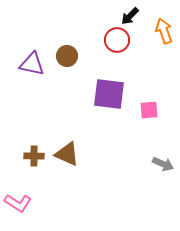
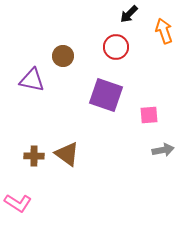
black arrow: moved 1 px left, 2 px up
red circle: moved 1 px left, 7 px down
brown circle: moved 4 px left
purple triangle: moved 16 px down
purple square: moved 3 px left, 1 px down; rotated 12 degrees clockwise
pink square: moved 5 px down
brown triangle: rotated 12 degrees clockwise
gray arrow: moved 14 px up; rotated 35 degrees counterclockwise
